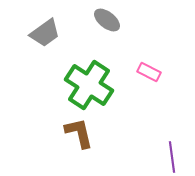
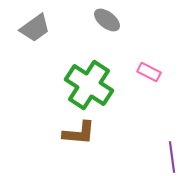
gray trapezoid: moved 10 px left, 5 px up
brown L-shape: rotated 108 degrees clockwise
